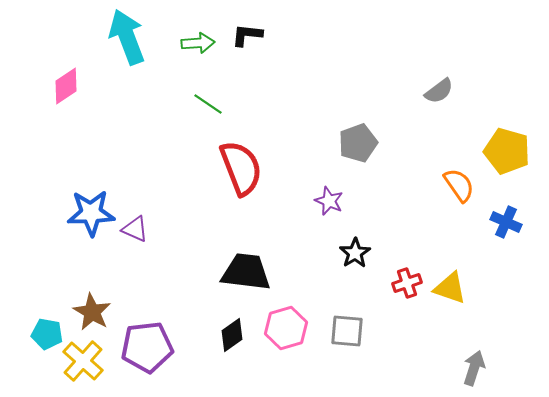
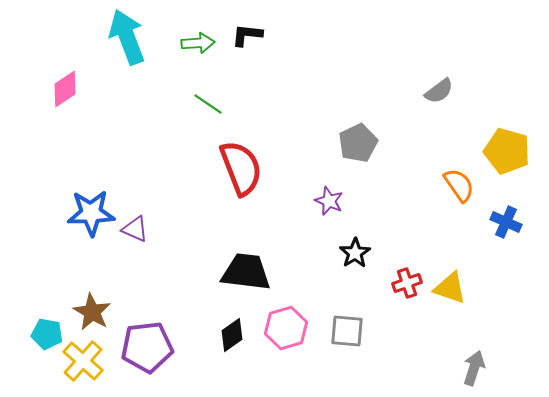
pink diamond: moved 1 px left, 3 px down
gray pentagon: rotated 6 degrees counterclockwise
